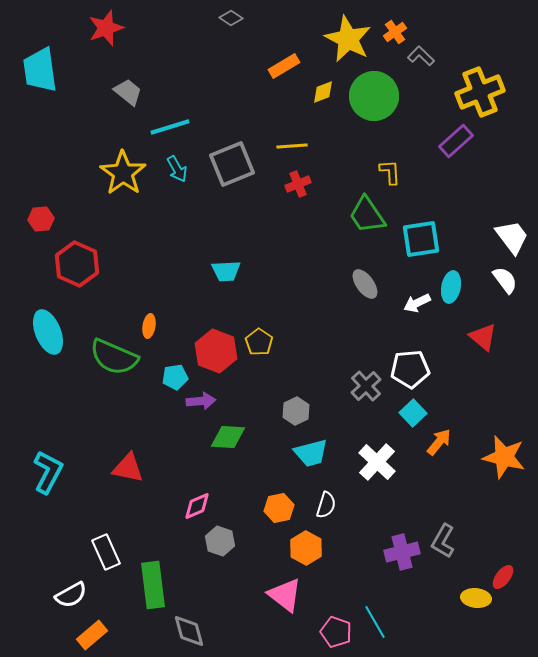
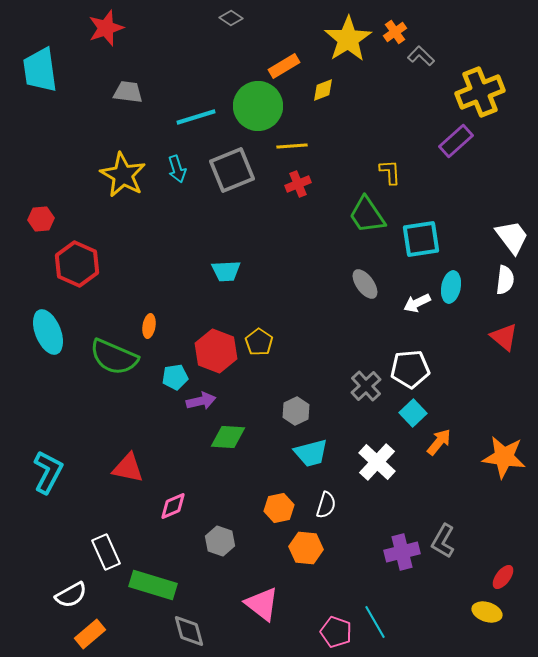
yellow star at (348, 39): rotated 12 degrees clockwise
gray trapezoid at (128, 92): rotated 32 degrees counterclockwise
yellow diamond at (323, 92): moved 2 px up
green circle at (374, 96): moved 116 px left, 10 px down
cyan line at (170, 127): moved 26 px right, 10 px up
gray square at (232, 164): moved 6 px down
cyan arrow at (177, 169): rotated 12 degrees clockwise
yellow star at (123, 173): moved 2 px down; rotated 6 degrees counterclockwise
white semicircle at (505, 280): rotated 44 degrees clockwise
red triangle at (483, 337): moved 21 px right
purple arrow at (201, 401): rotated 8 degrees counterclockwise
orange star at (504, 457): rotated 6 degrees counterclockwise
pink diamond at (197, 506): moved 24 px left
orange hexagon at (306, 548): rotated 24 degrees counterclockwise
green rectangle at (153, 585): rotated 66 degrees counterclockwise
pink triangle at (285, 595): moved 23 px left, 9 px down
yellow ellipse at (476, 598): moved 11 px right, 14 px down; rotated 12 degrees clockwise
orange rectangle at (92, 635): moved 2 px left, 1 px up
